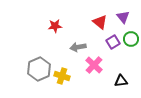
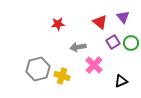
red star: moved 3 px right, 2 px up
green circle: moved 4 px down
gray hexagon: moved 1 px left; rotated 10 degrees clockwise
black triangle: rotated 16 degrees counterclockwise
